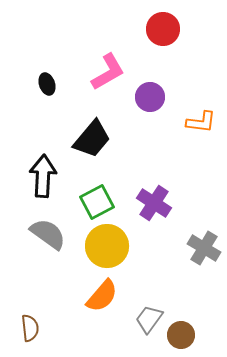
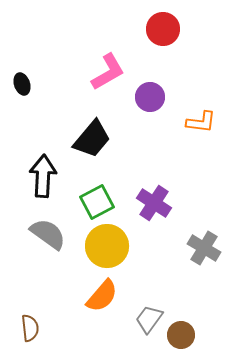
black ellipse: moved 25 px left
